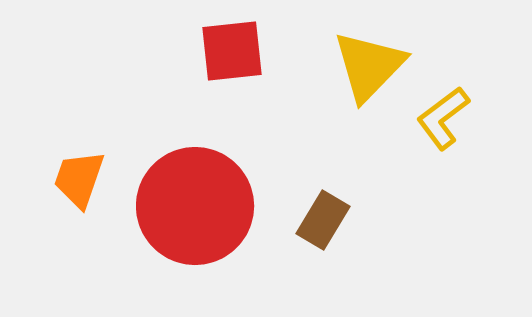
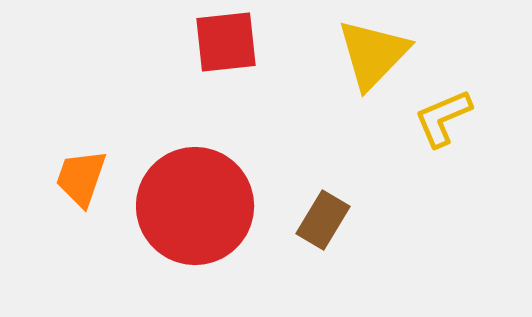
red square: moved 6 px left, 9 px up
yellow triangle: moved 4 px right, 12 px up
yellow L-shape: rotated 14 degrees clockwise
orange trapezoid: moved 2 px right, 1 px up
